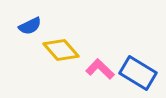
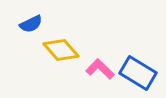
blue semicircle: moved 1 px right, 2 px up
